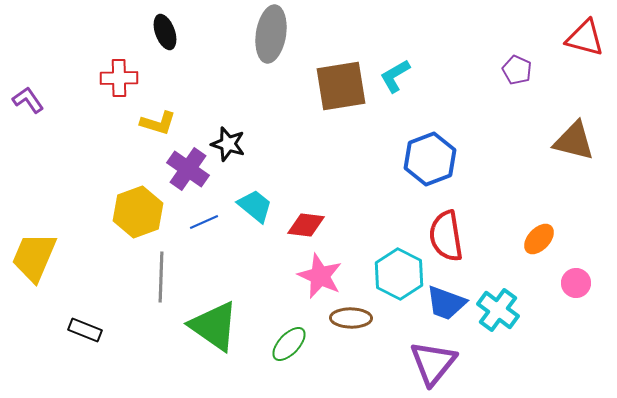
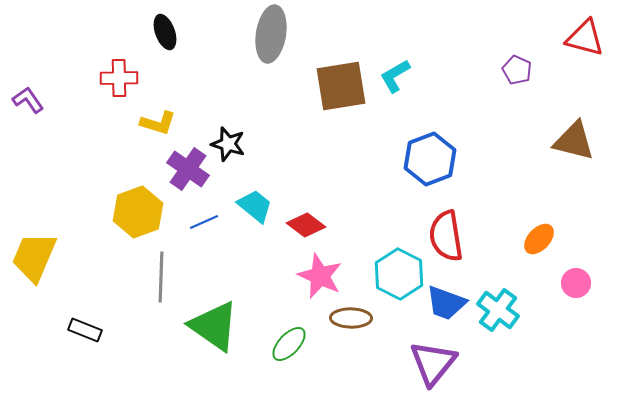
red diamond: rotated 30 degrees clockwise
